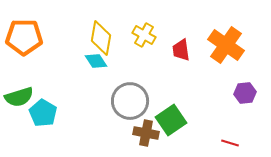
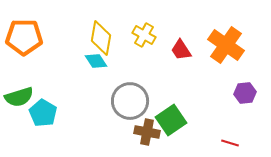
red trapezoid: rotated 25 degrees counterclockwise
brown cross: moved 1 px right, 1 px up
